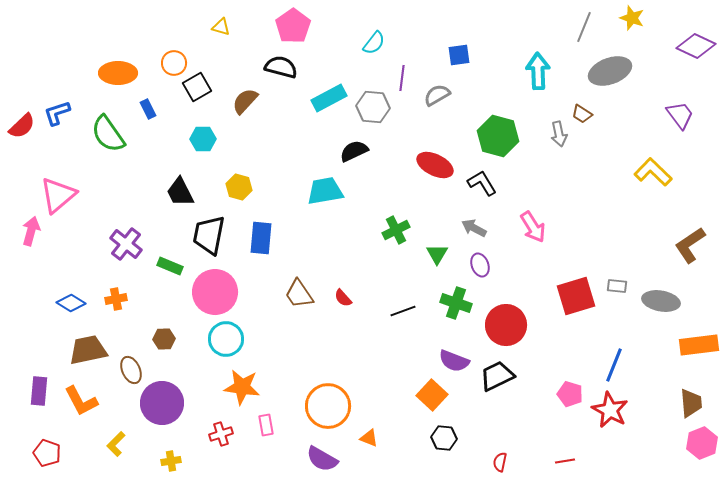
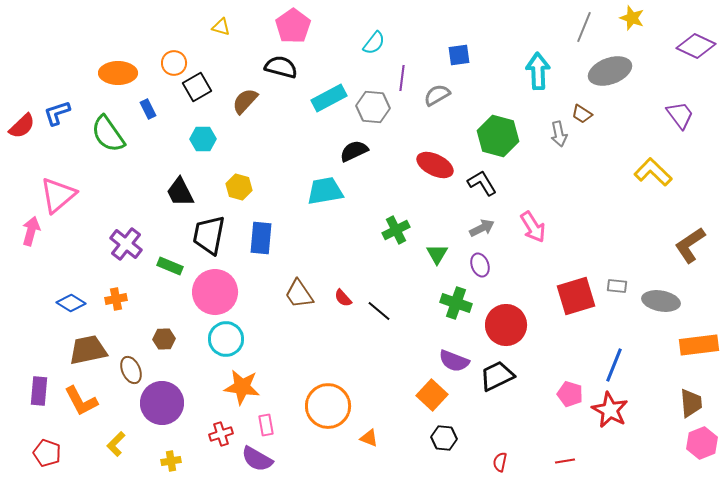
gray arrow at (474, 228): moved 8 px right; rotated 125 degrees clockwise
black line at (403, 311): moved 24 px left; rotated 60 degrees clockwise
purple semicircle at (322, 459): moved 65 px left
